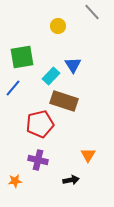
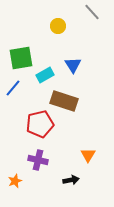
green square: moved 1 px left, 1 px down
cyan rectangle: moved 6 px left, 1 px up; rotated 18 degrees clockwise
orange star: rotated 16 degrees counterclockwise
